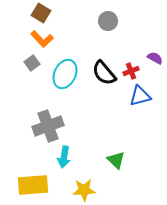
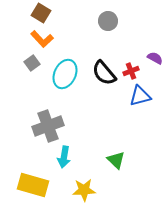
yellow rectangle: rotated 20 degrees clockwise
